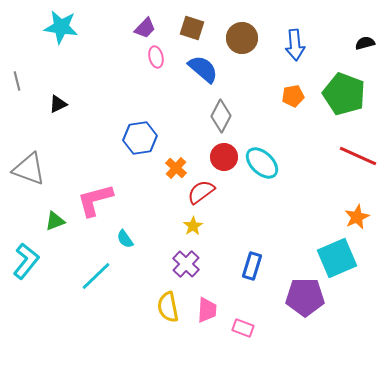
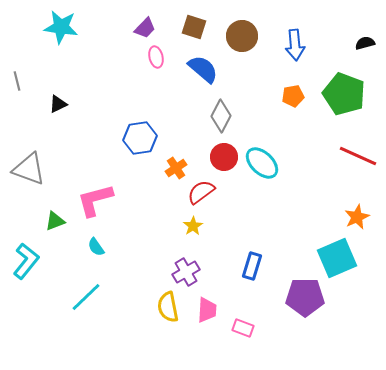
brown square: moved 2 px right, 1 px up
brown circle: moved 2 px up
orange cross: rotated 15 degrees clockwise
cyan semicircle: moved 29 px left, 8 px down
purple cross: moved 8 px down; rotated 16 degrees clockwise
cyan line: moved 10 px left, 21 px down
